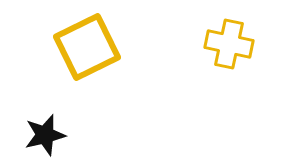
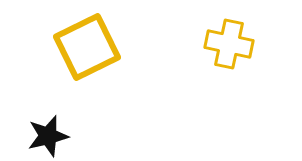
black star: moved 3 px right, 1 px down
